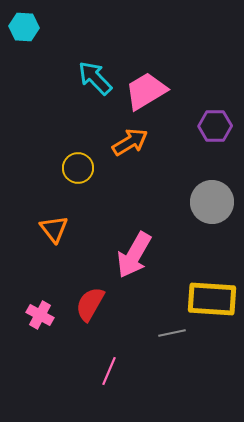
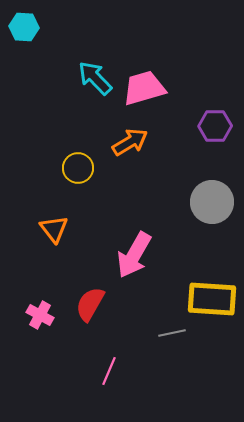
pink trapezoid: moved 2 px left, 3 px up; rotated 15 degrees clockwise
